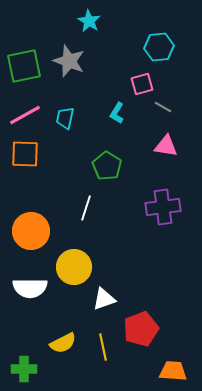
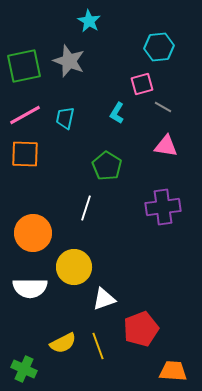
orange circle: moved 2 px right, 2 px down
yellow line: moved 5 px left, 1 px up; rotated 8 degrees counterclockwise
green cross: rotated 25 degrees clockwise
